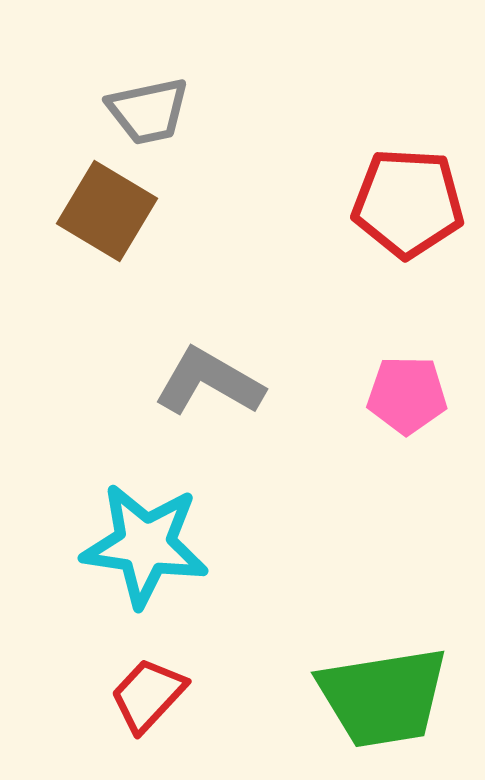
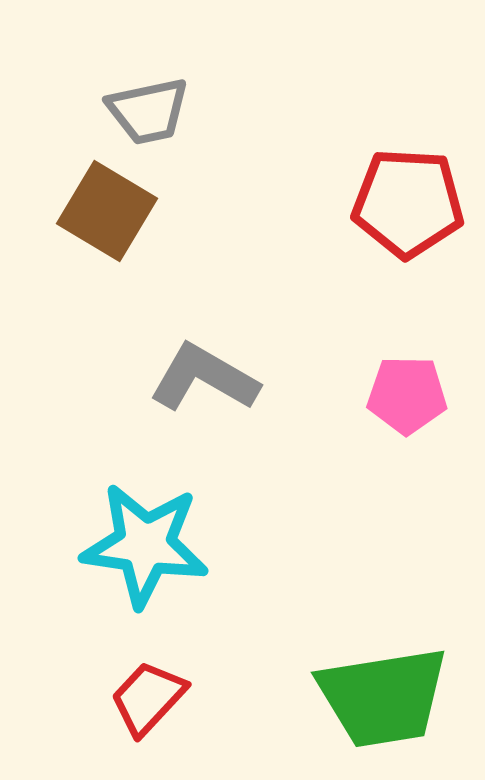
gray L-shape: moved 5 px left, 4 px up
red trapezoid: moved 3 px down
